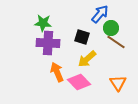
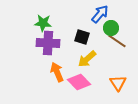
brown line: moved 1 px right, 1 px up
